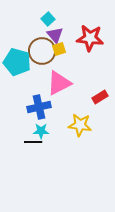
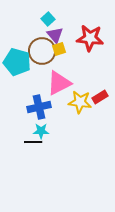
yellow star: moved 23 px up
